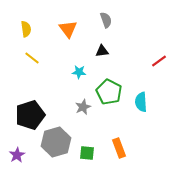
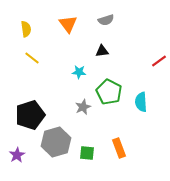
gray semicircle: rotated 91 degrees clockwise
orange triangle: moved 5 px up
